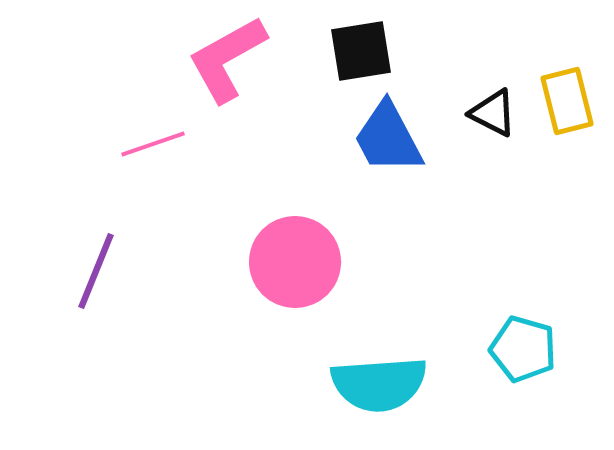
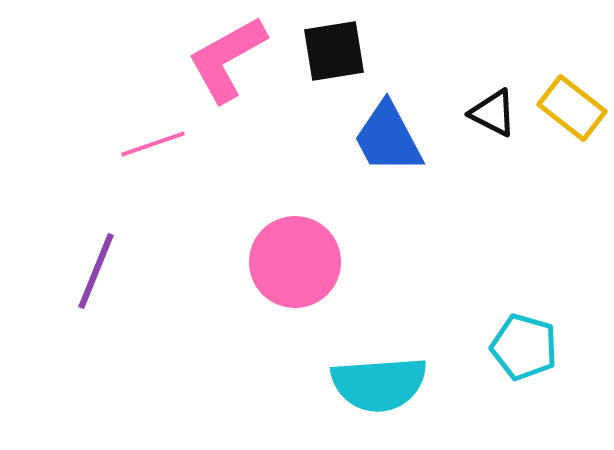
black square: moved 27 px left
yellow rectangle: moved 5 px right, 7 px down; rotated 38 degrees counterclockwise
cyan pentagon: moved 1 px right, 2 px up
